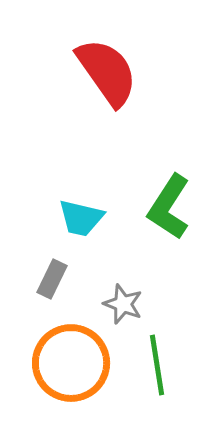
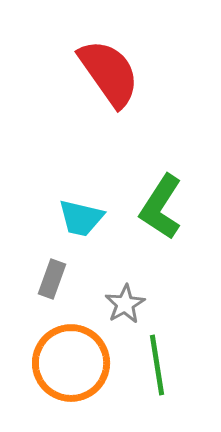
red semicircle: moved 2 px right, 1 px down
green L-shape: moved 8 px left
gray rectangle: rotated 6 degrees counterclockwise
gray star: moved 2 px right; rotated 21 degrees clockwise
